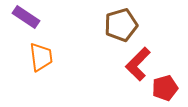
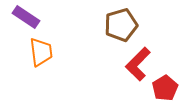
orange trapezoid: moved 5 px up
red pentagon: rotated 15 degrees counterclockwise
